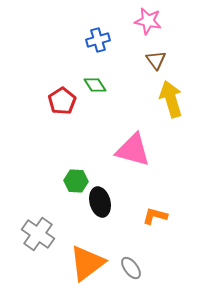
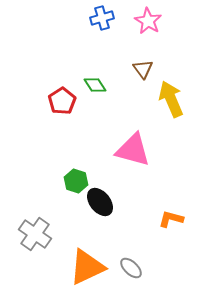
pink star: rotated 20 degrees clockwise
blue cross: moved 4 px right, 22 px up
brown triangle: moved 13 px left, 9 px down
yellow arrow: rotated 6 degrees counterclockwise
green hexagon: rotated 15 degrees clockwise
black ellipse: rotated 24 degrees counterclockwise
orange L-shape: moved 16 px right, 3 px down
gray cross: moved 3 px left
orange triangle: moved 4 px down; rotated 12 degrees clockwise
gray ellipse: rotated 10 degrees counterclockwise
